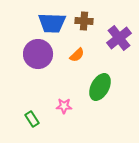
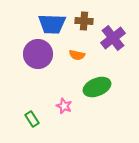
blue trapezoid: moved 1 px down
purple cross: moved 6 px left
orange semicircle: rotated 56 degrees clockwise
green ellipse: moved 3 px left; rotated 40 degrees clockwise
pink star: rotated 21 degrees clockwise
